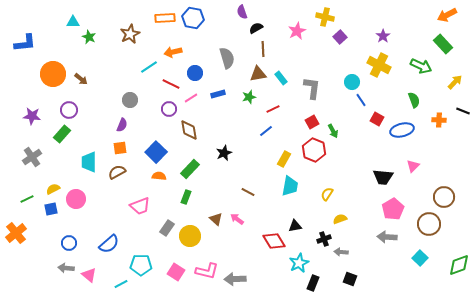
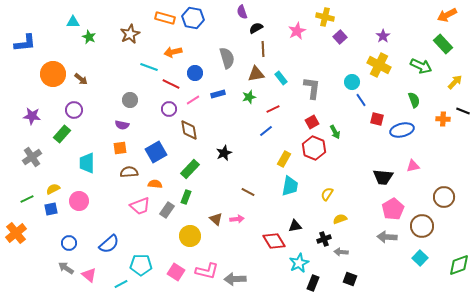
orange rectangle at (165, 18): rotated 18 degrees clockwise
cyan line at (149, 67): rotated 54 degrees clockwise
brown triangle at (258, 74): moved 2 px left
pink line at (191, 98): moved 2 px right, 2 px down
purple circle at (69, 110): moved 5 px right
red square at (377, 119): rotated 16 degrees counterclockwise
orange cross at (439, 120): moved 4 px right, 1 px up
purple semicircle at (122, 125): rotated 80 degrees clockwise
green arrow at (333, 131): moved 2 px right, 1 px down
red hexagon at (314, 150): moved 2 px up
blue square at (156, 152): rotated 15 degrees clockwise
cyan trapezoid at (89, 162): moved 2 px left, 1 px down
pink triangle at (413, 166): rotated 32 degrees clockwise
brown semicircle at (117, 172): moved 12 px right; rotated 24 degrees clockwise
orange semicircle at (159, 176): moved 4 px left, 8 px down
pink circle at (76, 199): moved 3 px right, 2 px down
pink arrow at (237, 219): rotated 136 degrees clockwise
brown circle at (429, 224): moved 7 px left, 2 px down
gray rectangle at (167, 228): moved 18 px up
gray arrow at (66, 268): rotated 28 degrees clockwise
